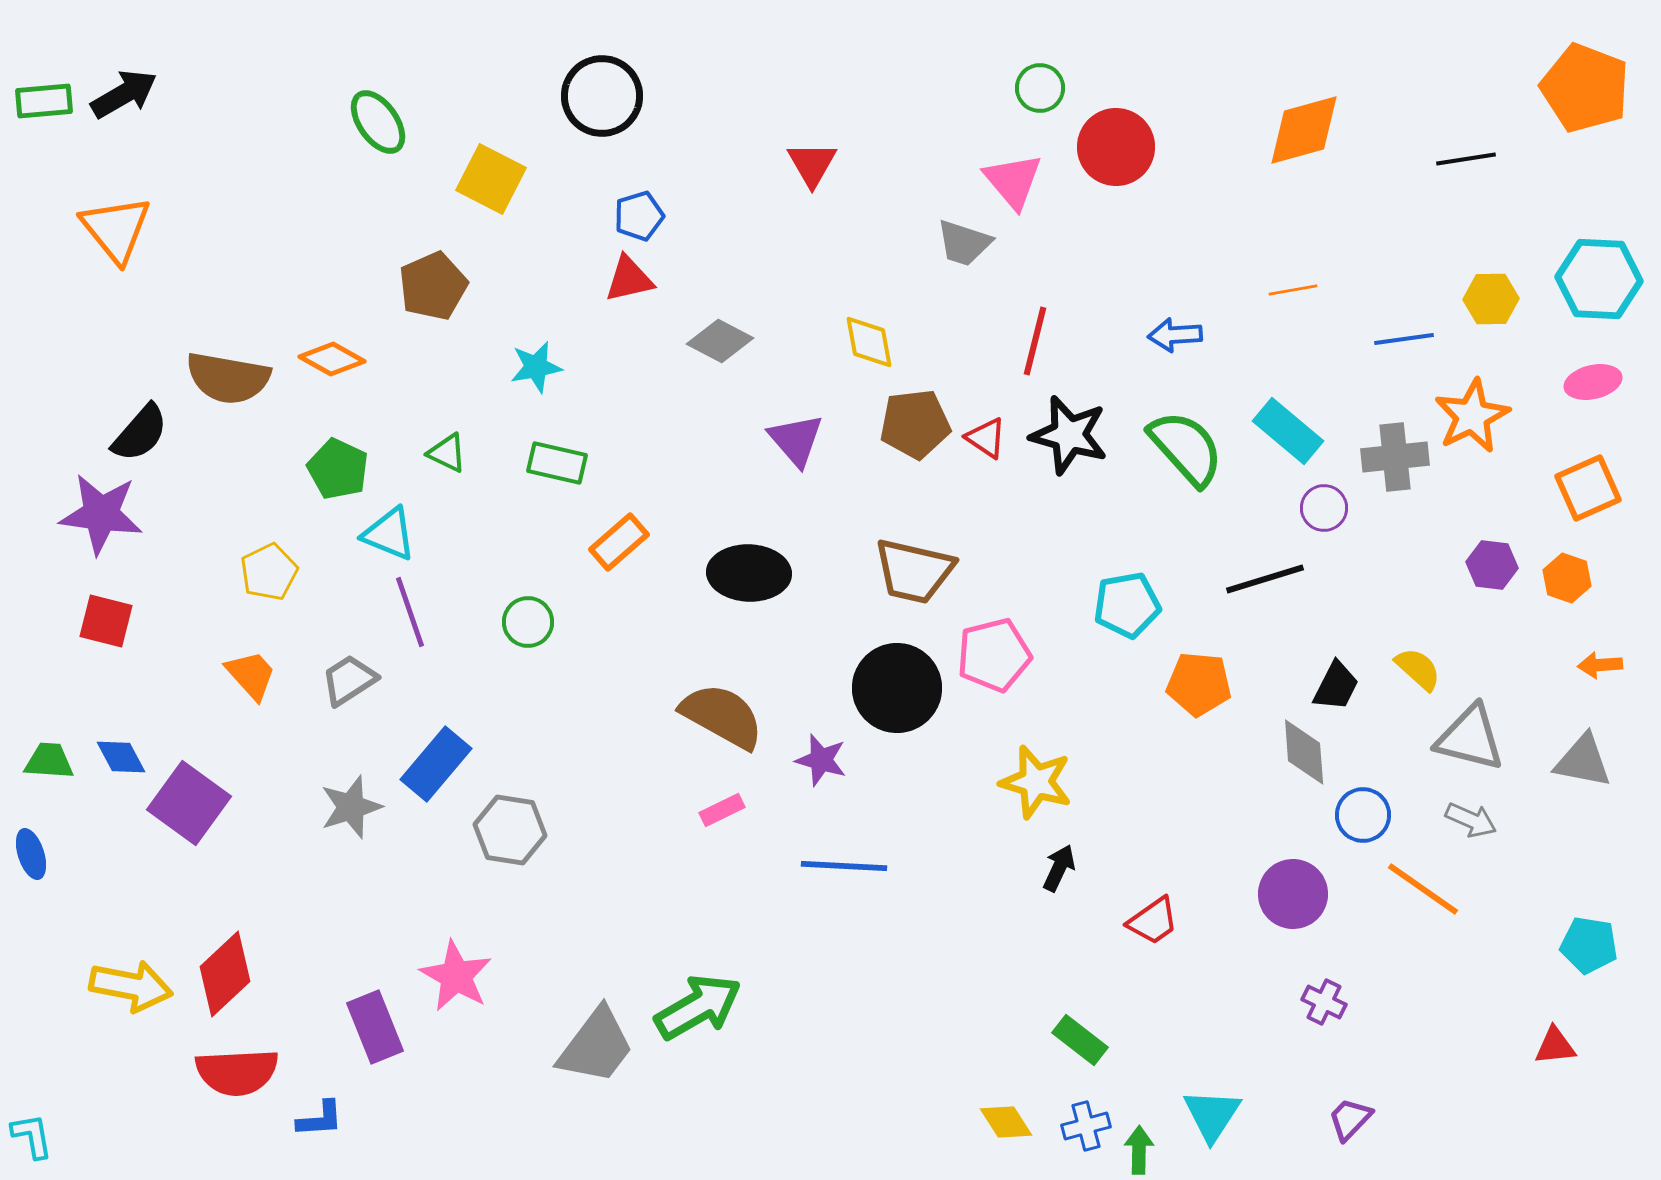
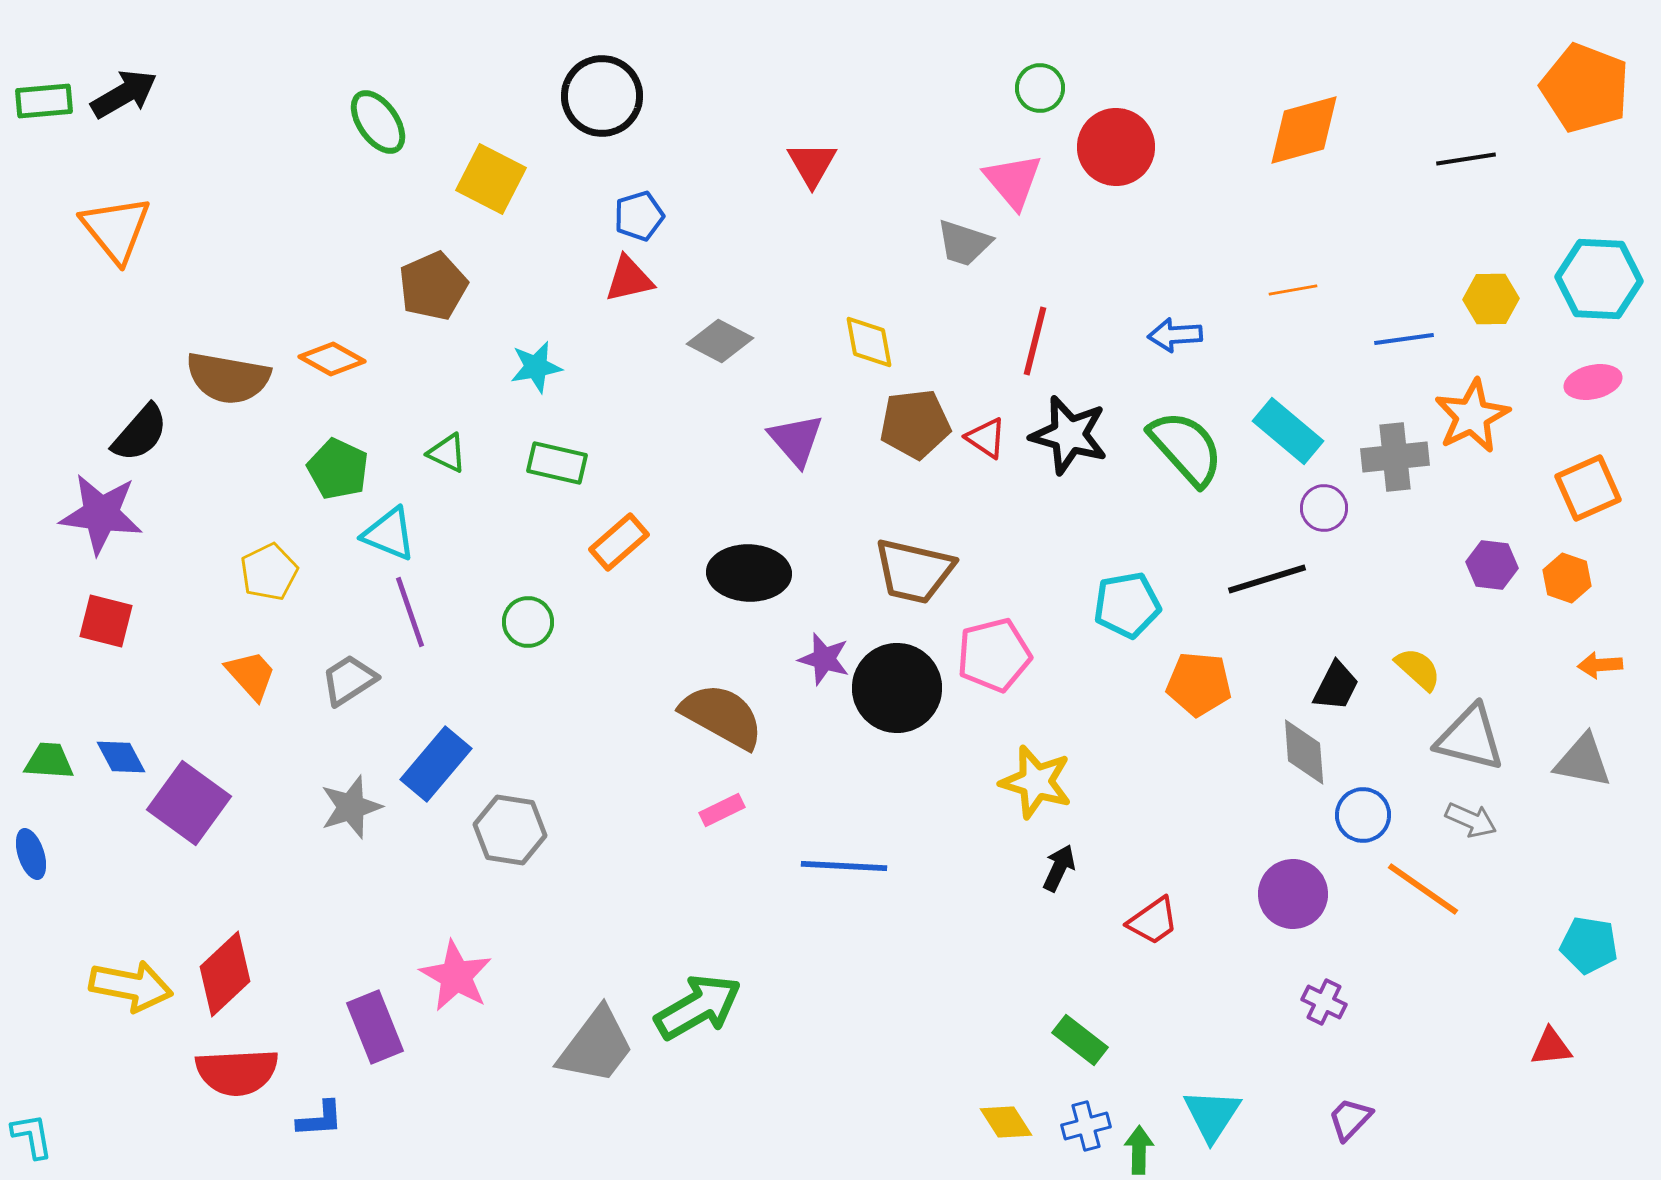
black line at (1265, 579): moved 2 px right
purple star at (821, 760): moved 3 px right, 101 px up
red triangle at (1555, 1046): moved 4 px left, 1 px down
